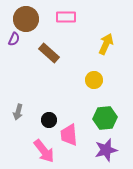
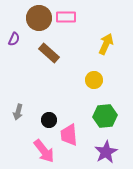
brown circle: moved 13 px right, 1 px up
green hexagon: moved 2 px up
purple star: moved 2 px down; rotated 15 degrees counterclockwise
